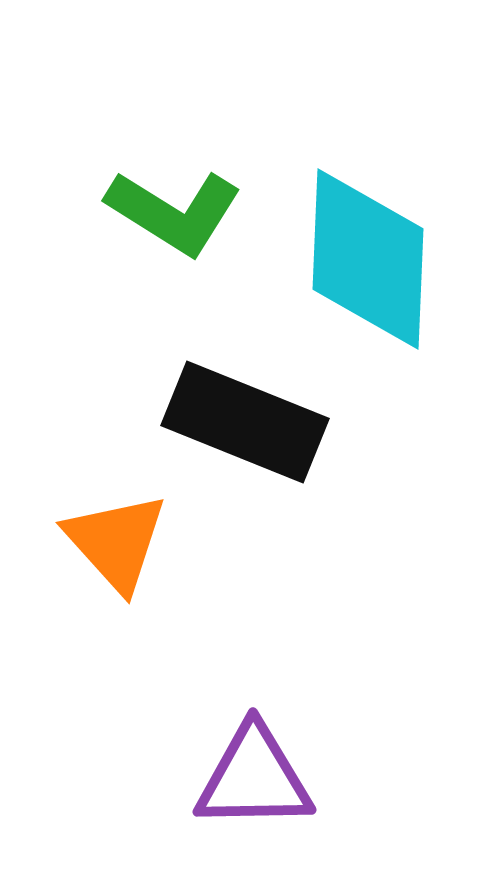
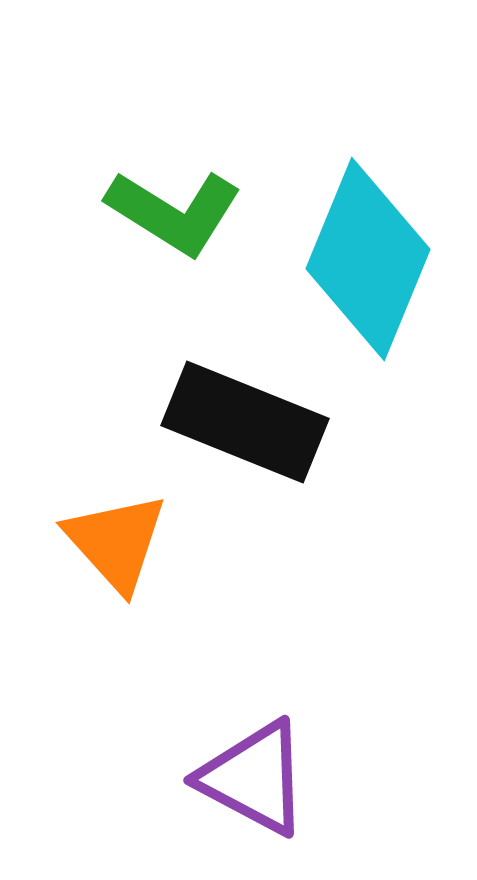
cyan diamond: rotated 20 degrees clockwise
purple triangle: rotated 29 degrees clockwise
